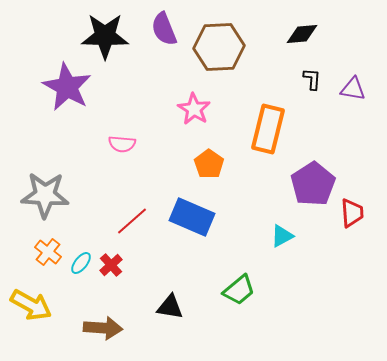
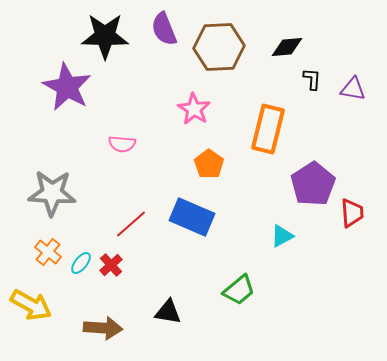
black diamond: moved 15 px left, 13 px down
gray star: moved 7 px right, 2 px up
red line: moved 1 px left, 3 px down
black triangle: moved 2 px left, 5 px down
